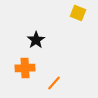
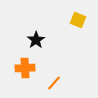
yellow square: moved 7 px down
